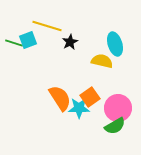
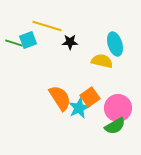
black star: rotated 28 degrees clockwise
cyan star: rotated 25 degrees counterclockwise
